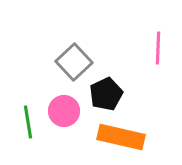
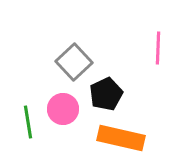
pink circle: moved 1 px left, 2 px up
orange rectangle: moved 1 px down
